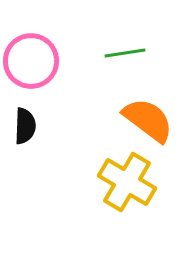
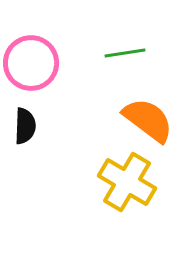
pink circle: moved 2 px down
